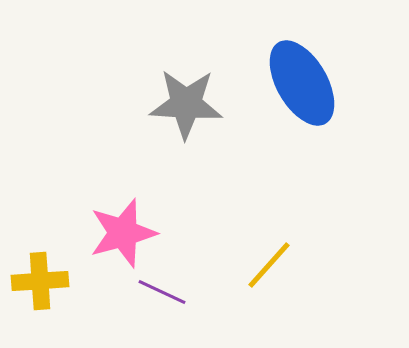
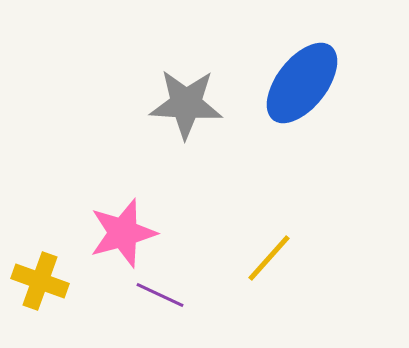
blue ellipse: rotated 68 degrees clockwise
yellow line: moved 7 px up
yellow cross: rotated 24 degrees clockwise
purple line: moved 2 px left, 3 px down
